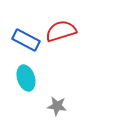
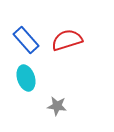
red semicircle: moved 6 px right, 9 px down
blue rectangle: rotated 20 degrees clockwise
